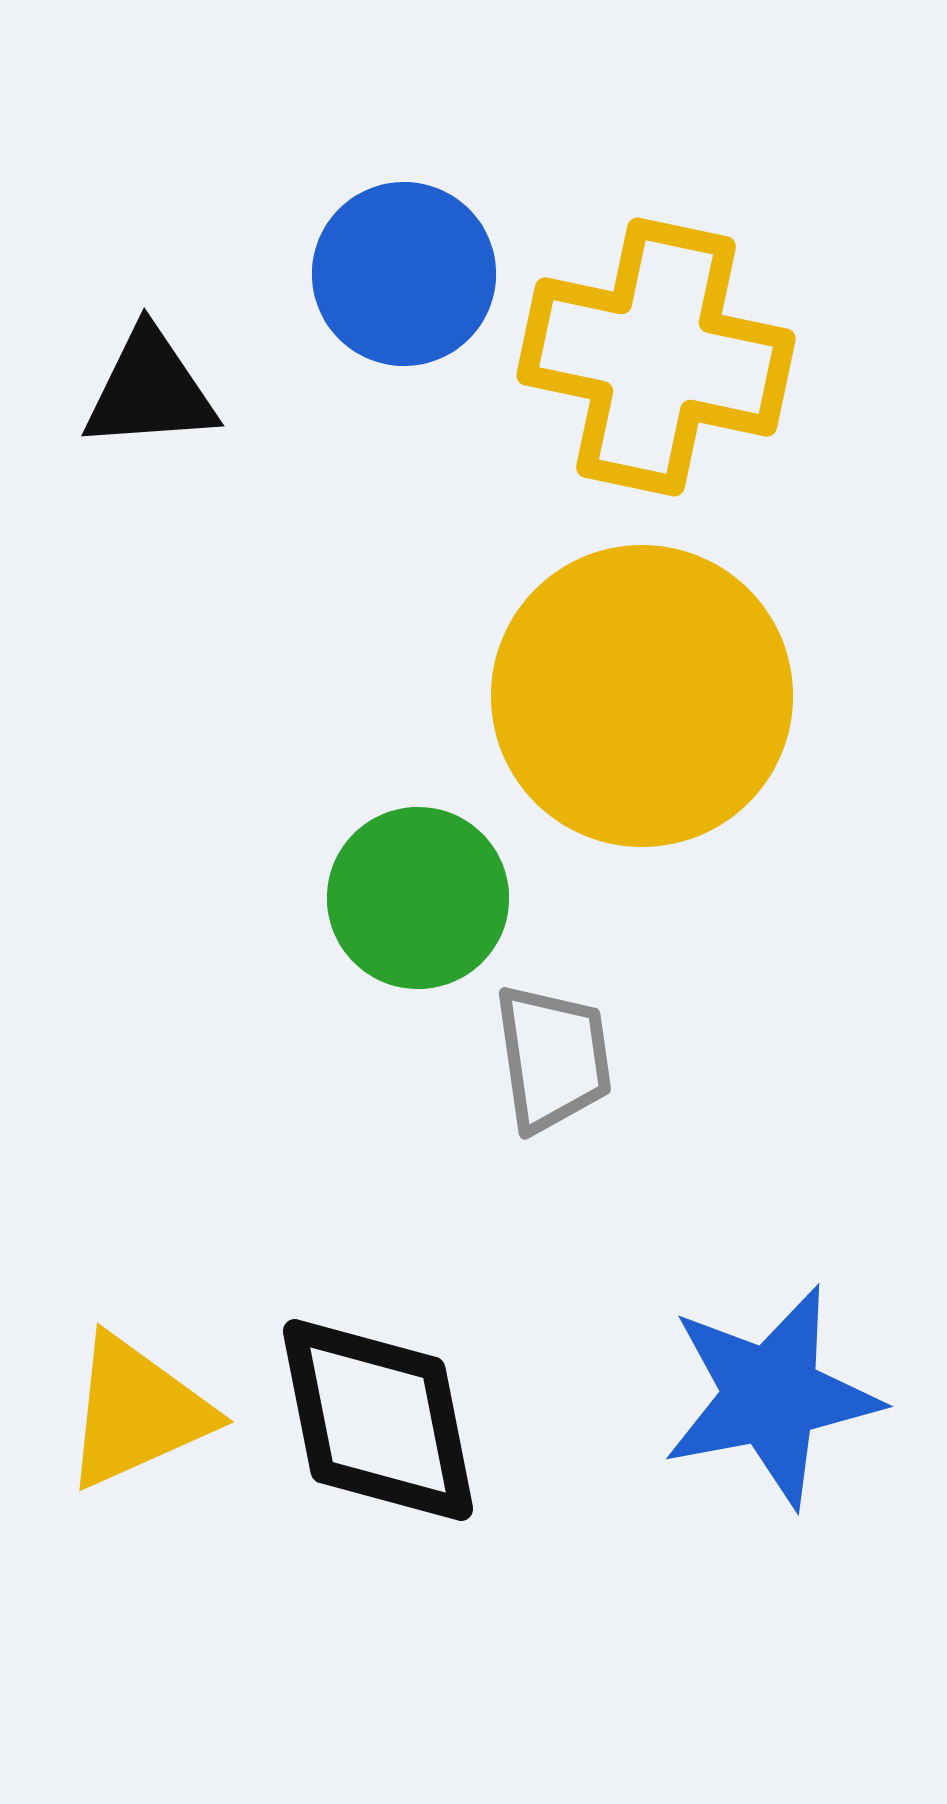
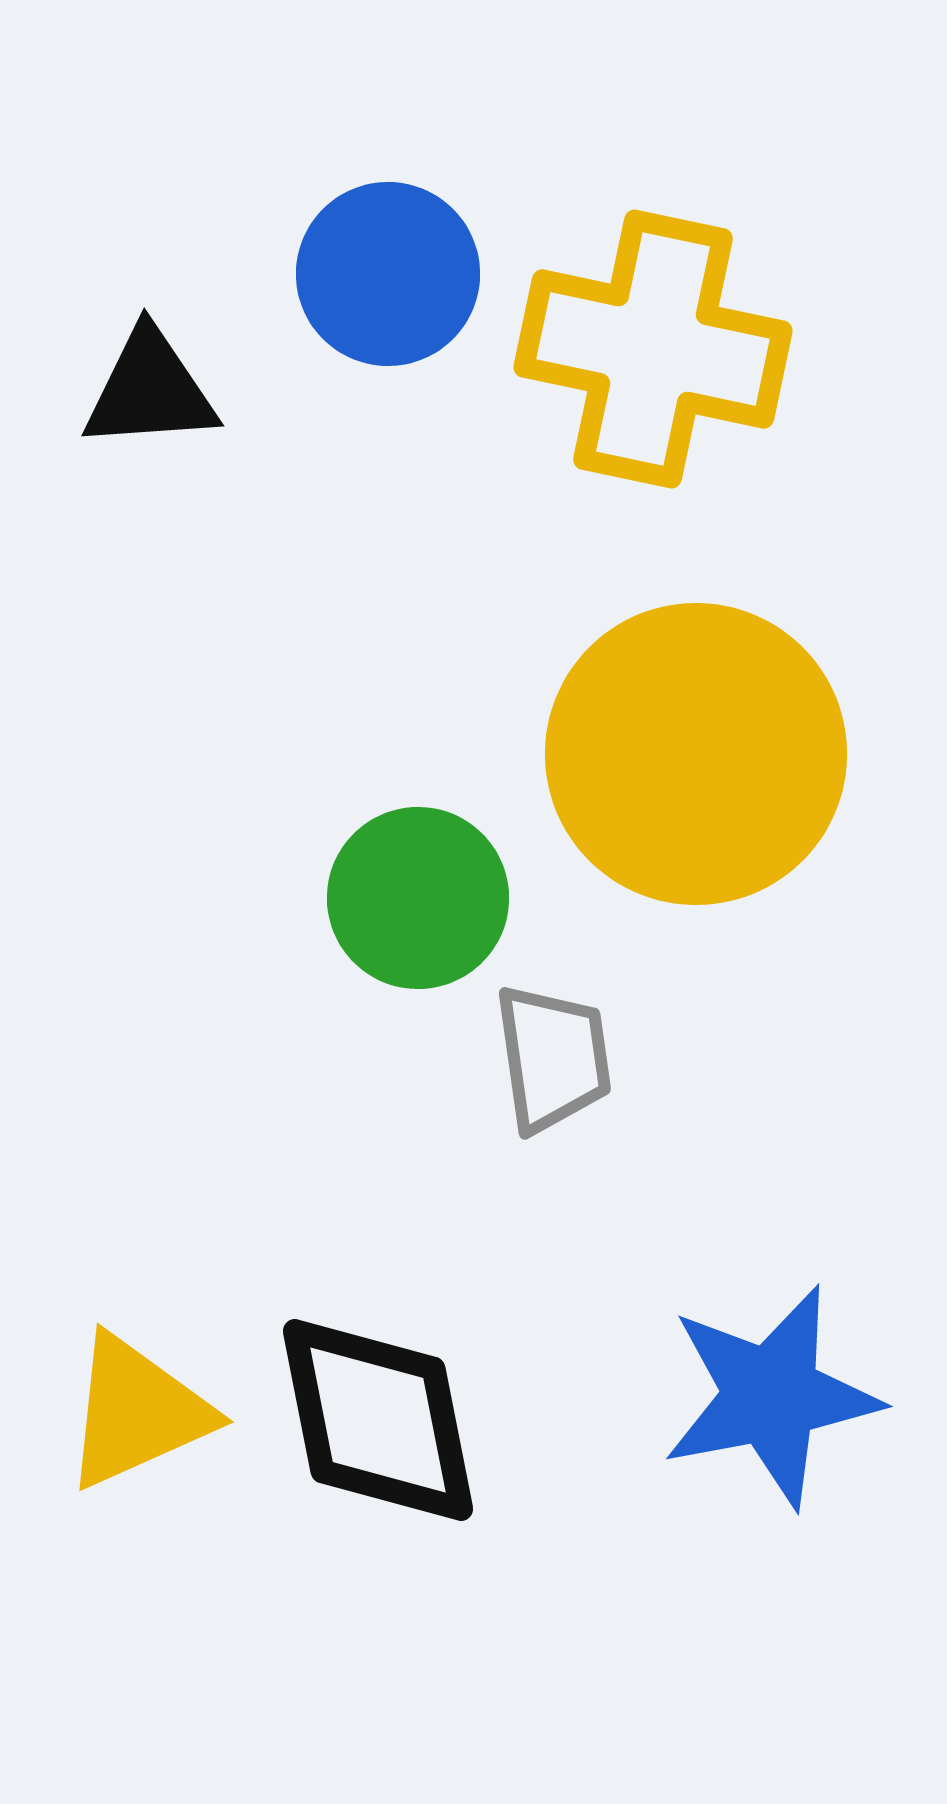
blue circle: moved 16 px left
yellow cross: moved 3 px left, 8 px up
yellow circle: moved 54 px right, 58 px down
